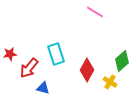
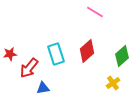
green diamond: moved 5 px up
red diamond: moved 19 px up; rotated 20 degrees clockwise
yellow cross: moved 3 px right, 1 px down; rotated 24 degrees clockwise
blue triangle: rotated 24 degrees counterclockwise
